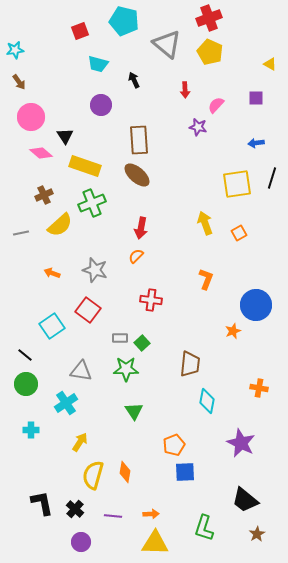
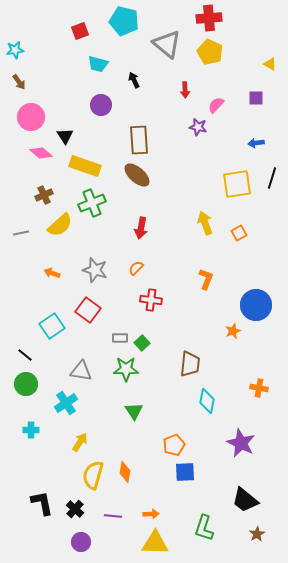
red cross at (209, 18): rotated 15 degrees clockwise
orange semicircle at (136, 256): moved 12 px down
